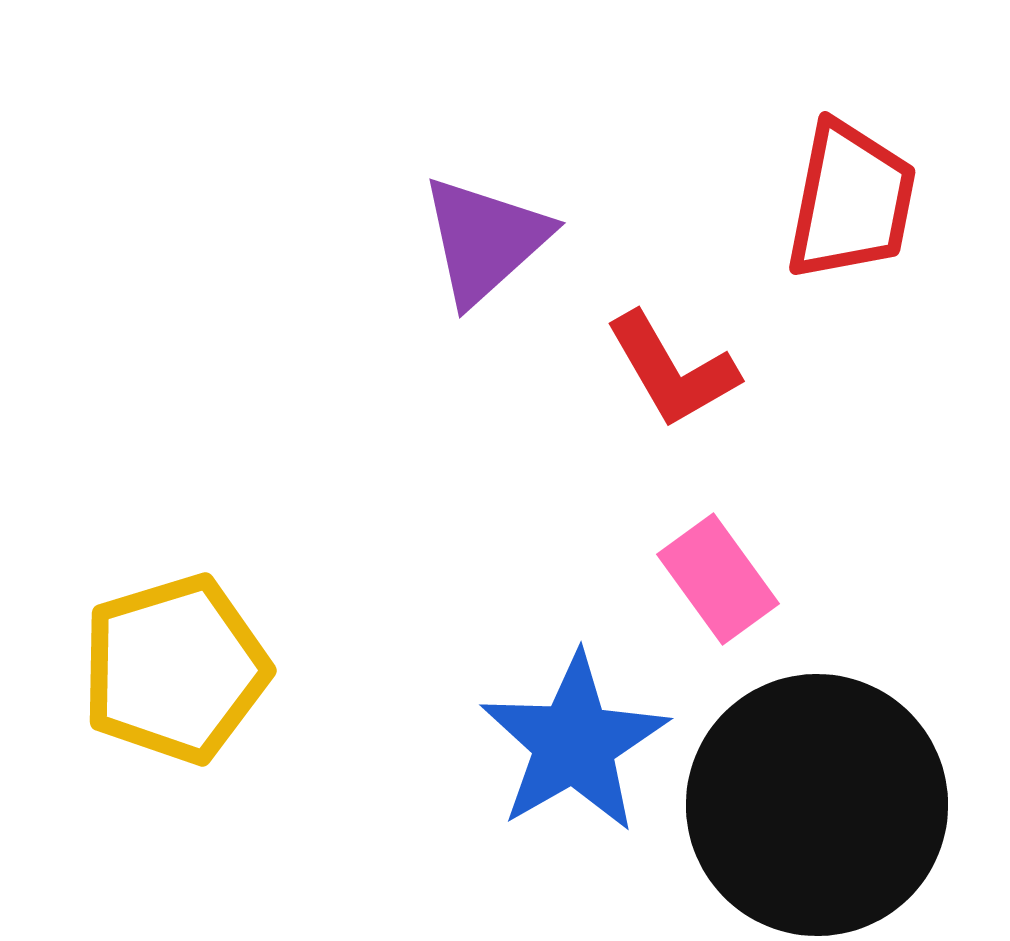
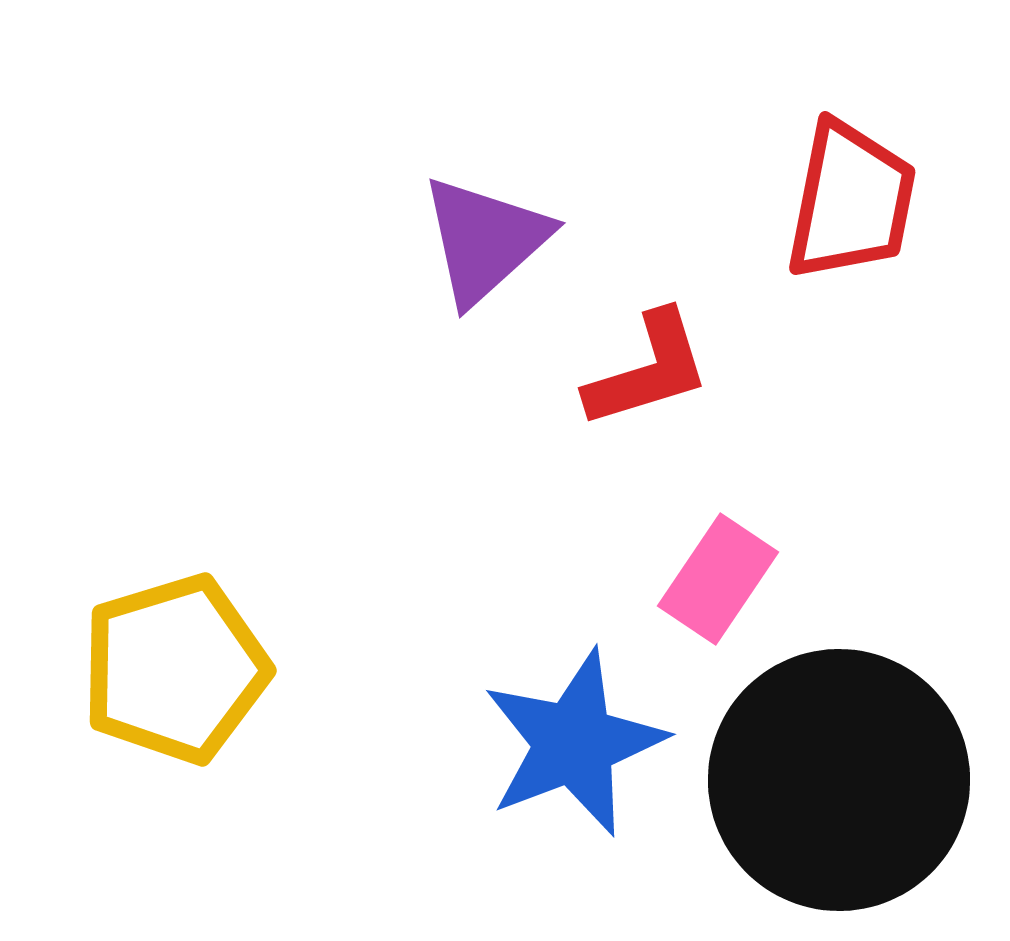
red L-shape: moved 24 px left; rotated 77 degrees counterclockwise
pink rectangle: rotated 70 degrees clockwise
blue star: rotated 9 degrees clockwise
black circle: moved 22 px right, 25 px up
